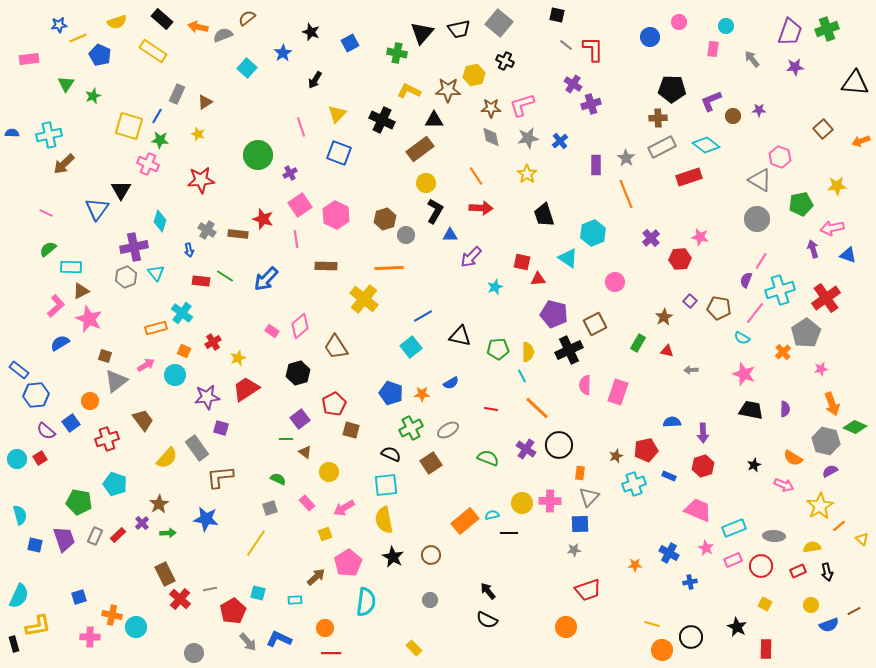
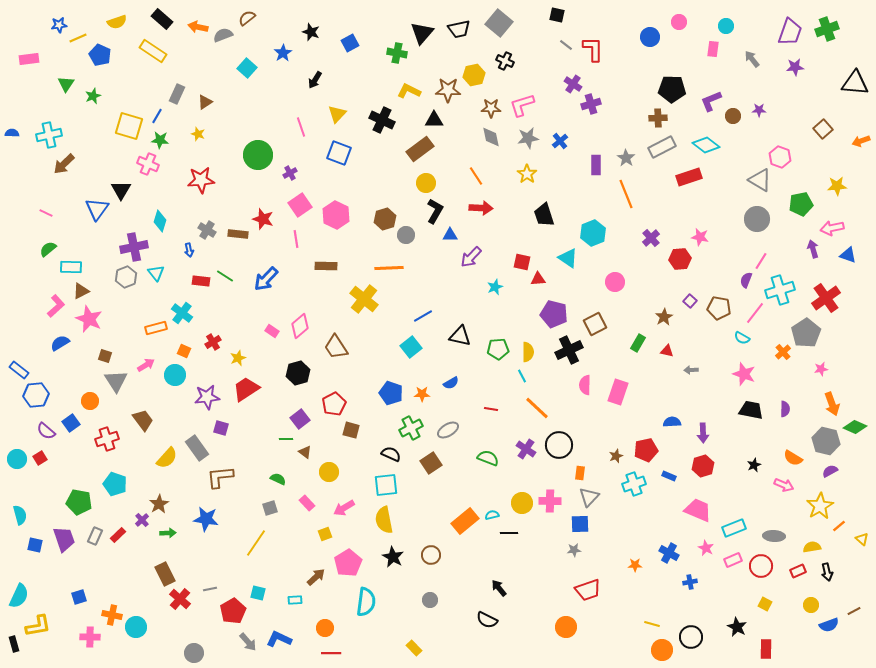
gray triangle at (116, 381): rotated 25 degrees counterclockwise
purple cross at (142, 523): moved 3 px up
black arrow at (488, 591): moved 11 px right, 3 px up
